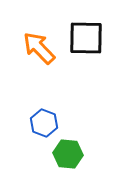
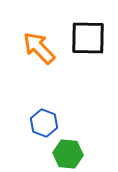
black square: moved 2 px right
